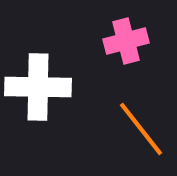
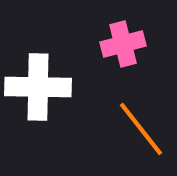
pink cross: moved 3 px left, 3 px down
